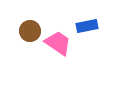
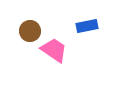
pink trapezoid: moved 4 px left, 7 px down
